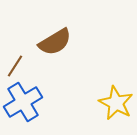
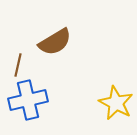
brown line: moved 3 px right, 1 px up; rotated 20 degrees counterclockwise
blue cross: moved 5 px right, 2 px up; rotated 18 degrees clockwise
